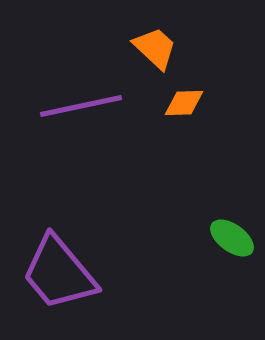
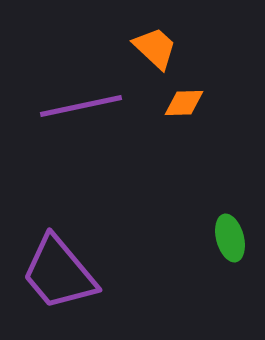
green ellipse: moved 2 px left; rotated 39 degrees clockwise
